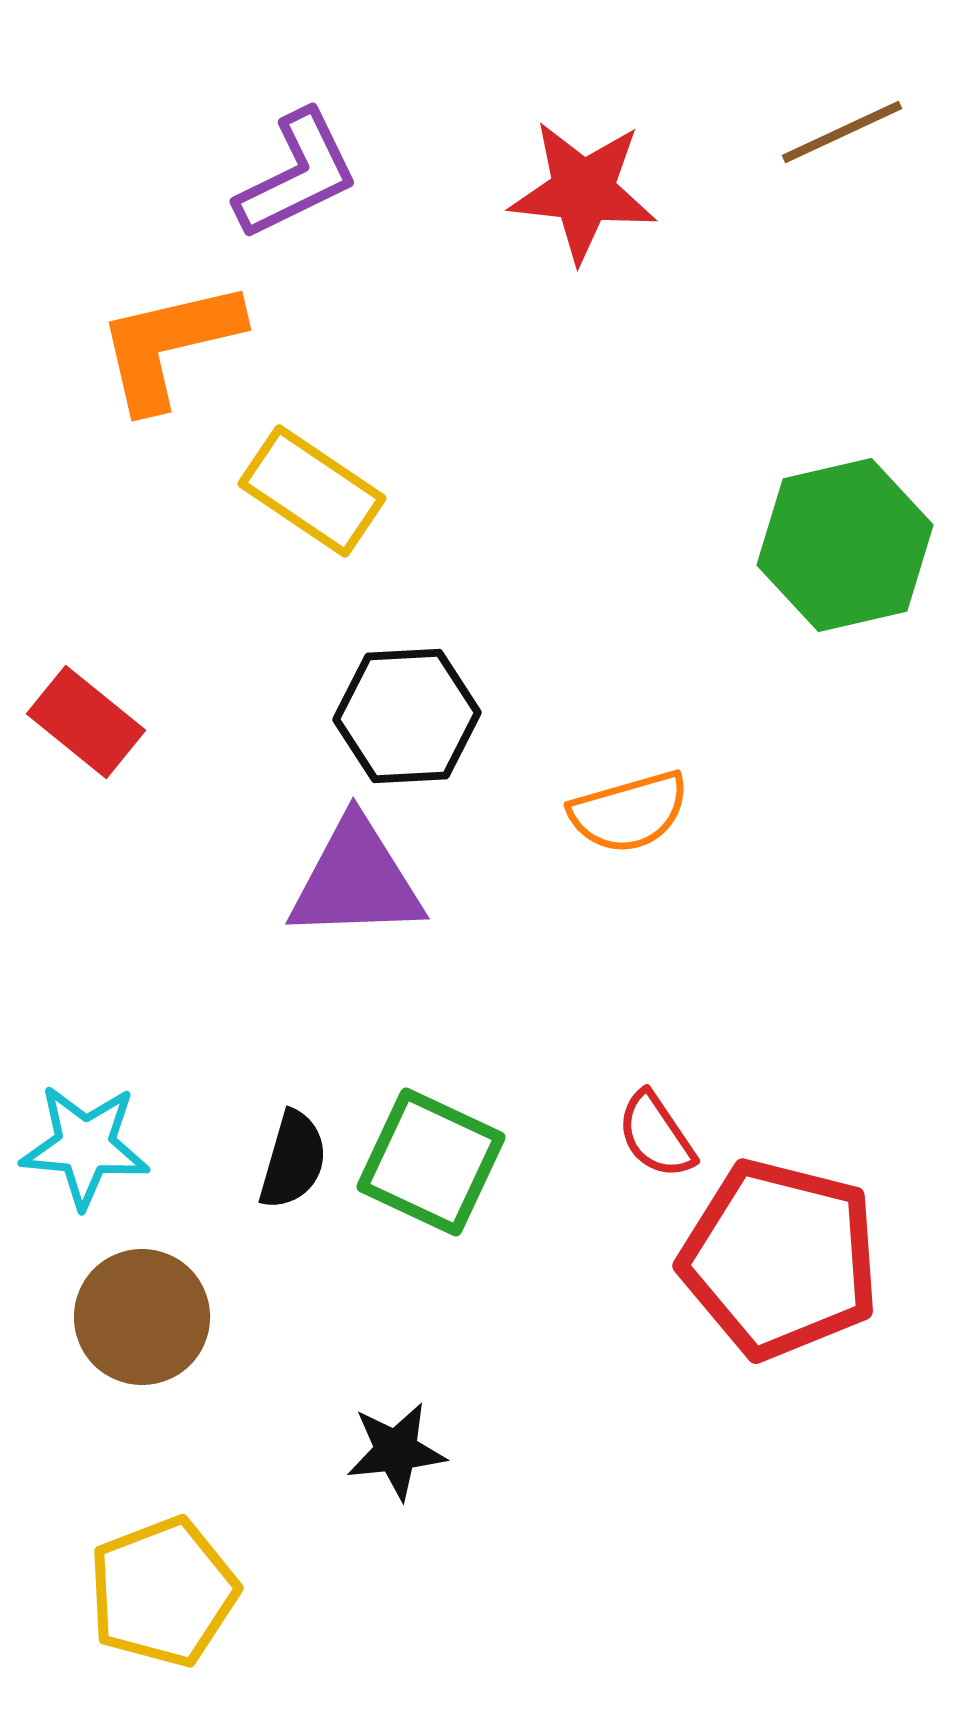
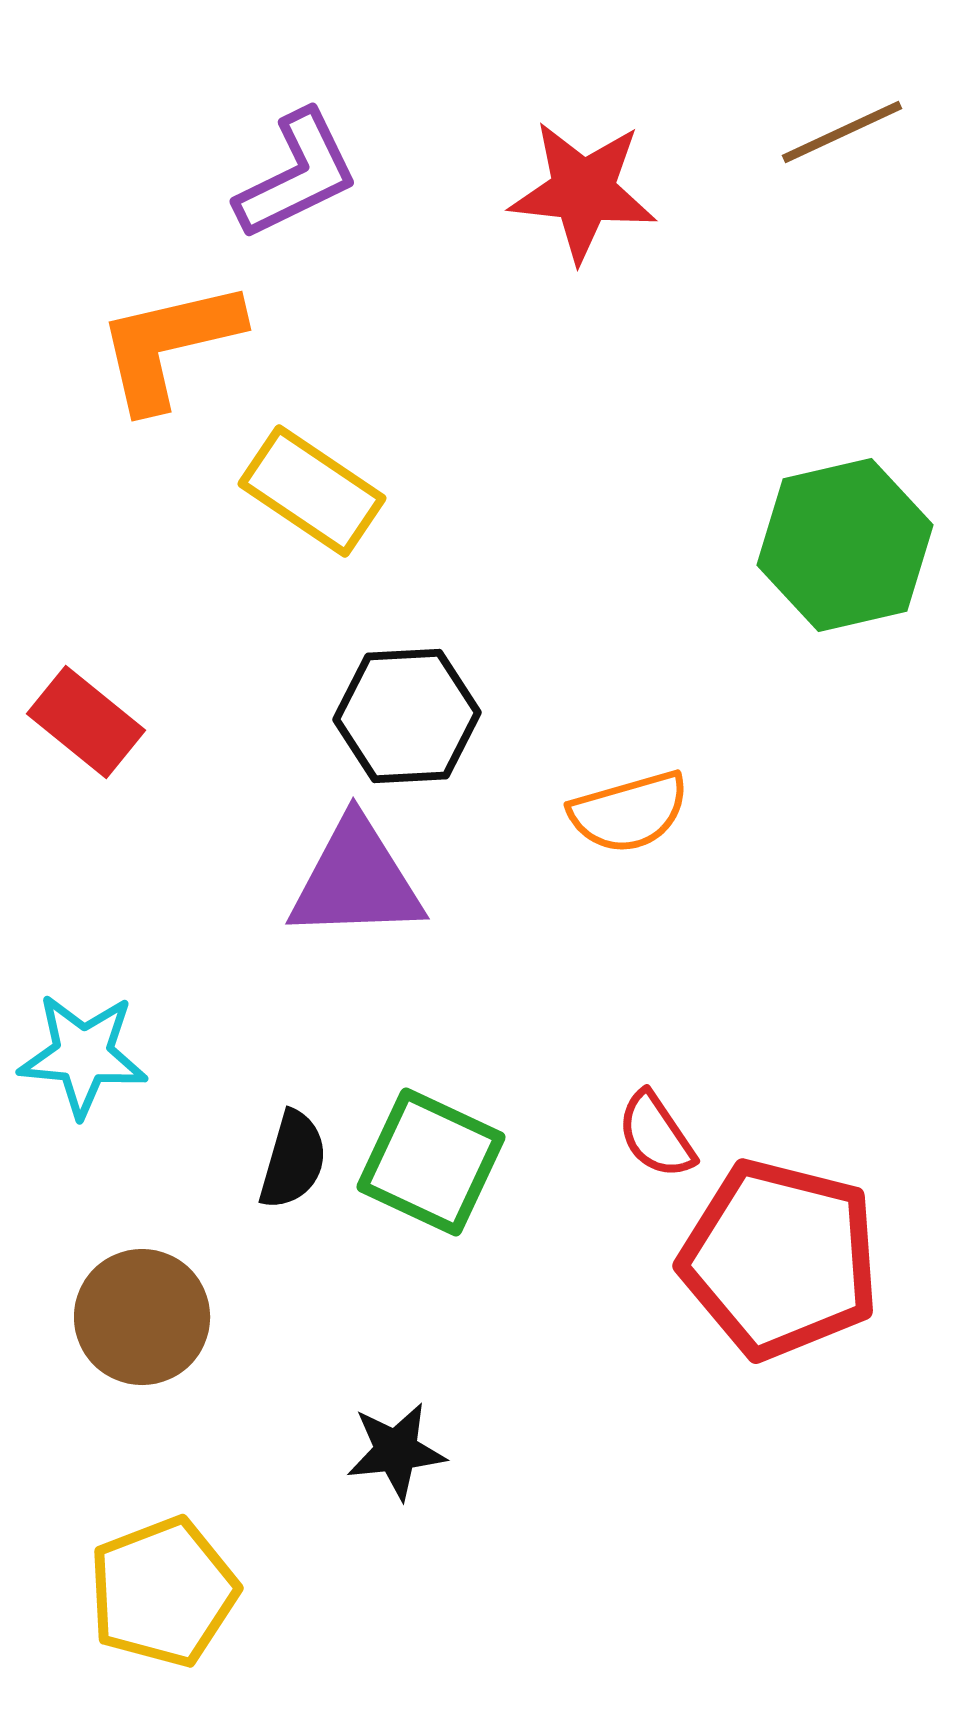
cyan star: moved 2 px left, 91 px up
